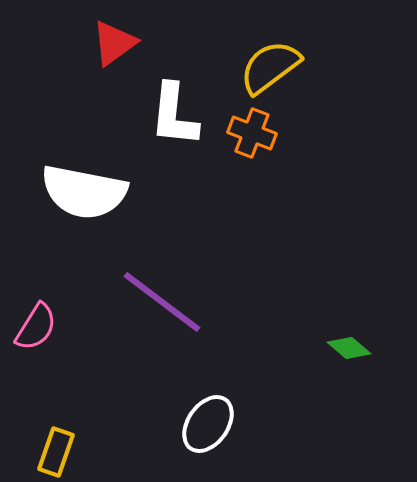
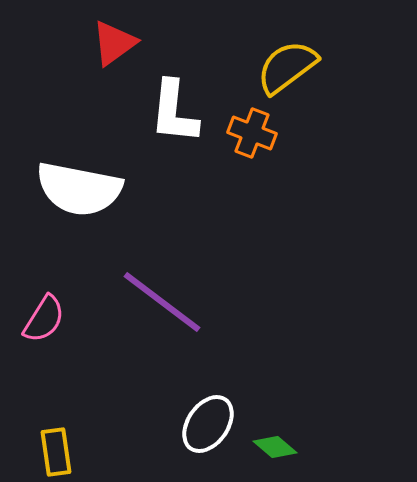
yellow semicircle: moved 17 px right
white L-shape: moved 3 px up
white semicircle: moved 5 px left, 3 px up
pink semicircle: moved 8 px right, 8 px up
green diamond: moved 74 px left, 99 px down
yellow rectangle: rotated 27 degrees counterclockwise
